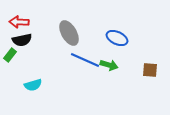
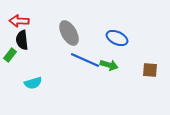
red arrow: moved 1 px up
black semicircle: rotated 96 degrees clockwise
cyan semicircle: moved 2 px up
